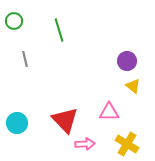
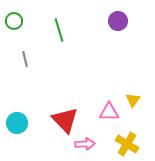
purple circle: moved 9 px left, 40 px up
yellow triangle: moved 14 px down; rotated 28 degrees clockwise
